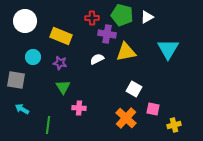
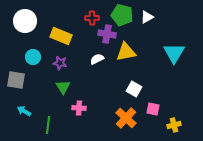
cyan triangle: moved 6 px right, 4 px down
cyan arrow: moved 2 px right, 2 px down
